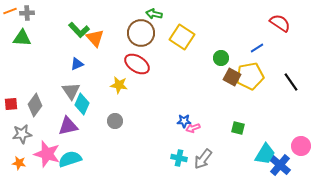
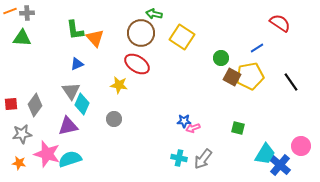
green L-shape: moved 4 px left; rotated 35 degrees clockwise
gray circle: moved 1 px left, 2 px up
